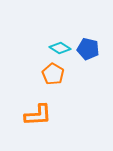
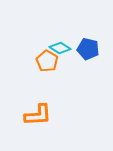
orange pentagon: moved 6 px left, 13 px up
